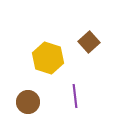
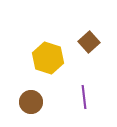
purple line: moved 9 px right, 1 px down
brown circle: moved 3 px right
